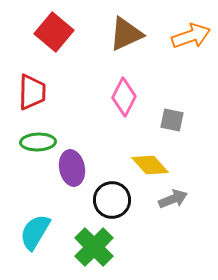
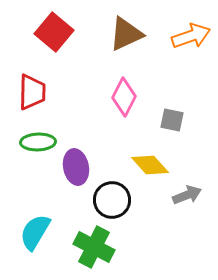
purple ellipse: moved 4 px right, 1 px up
gray arrow: moved 14 px right, 4 px up
green cross: rotated 18 degrees counterclockwise
